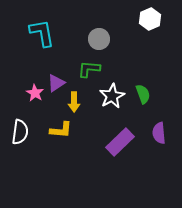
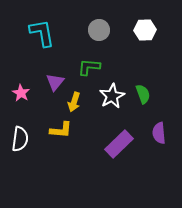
white hexagon: moved 5 px left, 11 px down; rotated 20 degrees clockwise
gray circle: moved 9 px up
green L-shape: moved 2 px up
purple triangle: moved 1 px left, 1 px up; rotated 18 degrees counterclockwise
pink star: moved 14 px left
yellow arrow: rotated 18 degrees clockwise
white semicircle: moved 7 px down
purple rectangle: moved 1 px left, 2 px down
